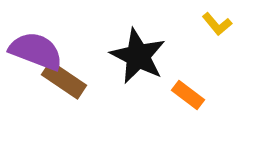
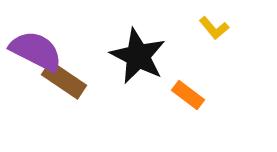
yellow L-shape: moved 3 px left, 4 px down
purple semicircle: rotated 6 degrees clockwise
